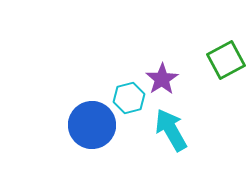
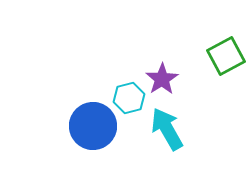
green square: moved 4 px up
blue circle: moved 1 px right, 1 px down
cyan arrow: moved 4 px left, 1 px up
